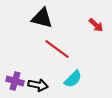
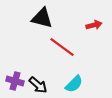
red arrow: moved 2 px left; rotated 56 degrees counterclockwise
red line: moved 5 px right, 2 px up
cyan semicircle: moved 1 px right, 5 px down
black arrow: rotated 30 degrees clockwise
